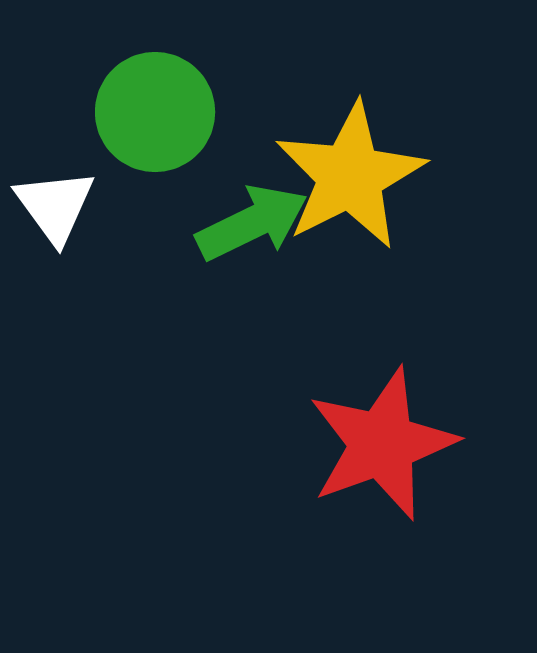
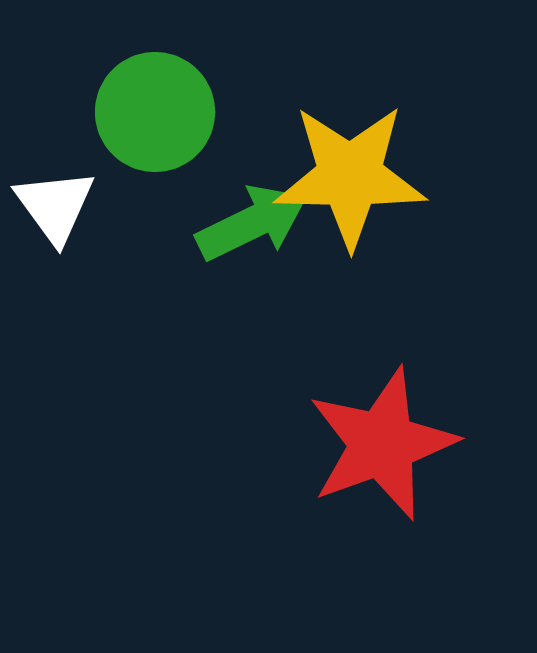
yellow star: rotated 28 degrees clockwise
